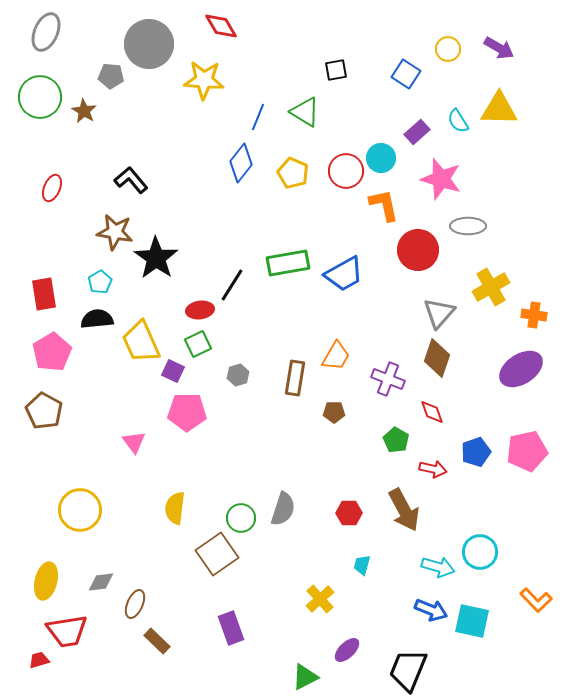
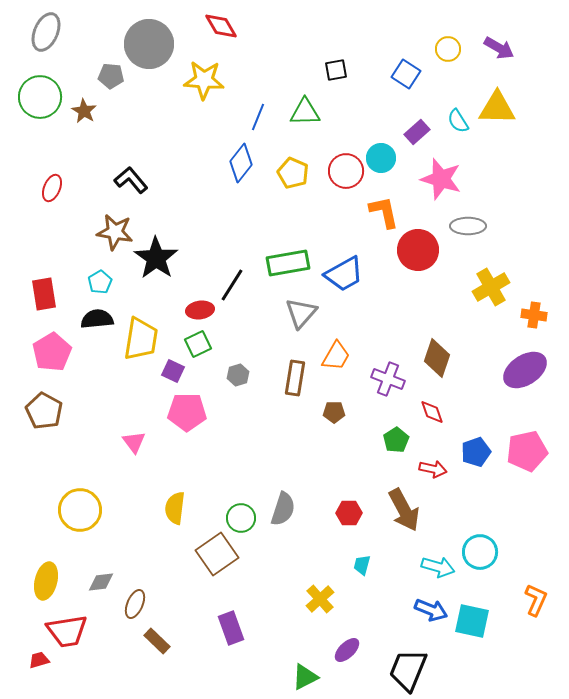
yellow triangle at (499, 109): moved 2 px left, 1 px up
green triangle at (305, 112): rotated 32 degrees counterclockwise
orange L-shape at (384, 205): moved 7 px down
gray triangle at (439, 313): moved 138 px left
yellow trapezoid at (141, 342): moved 3 px up; rotated 147 degrees counterclockwise
purple ellipse at (521, 369): moved 4 px right, 1 px down
green pentagon at (396, 440): rotated 10 degrees clockwise
orange L-shape at (536, 600): rotated 112 degrees counterclockwise
